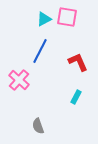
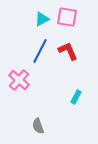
cyan triangle: moved 2 px left
red L-shape: moved 10 px left, 11 px up
